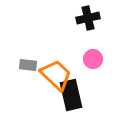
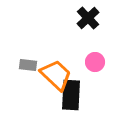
black cross: rotated 30 degrees counterclockwise
pink circle: moved 2 px right, 3 px down
black rectangle: rotated 16 degrees clockwise
